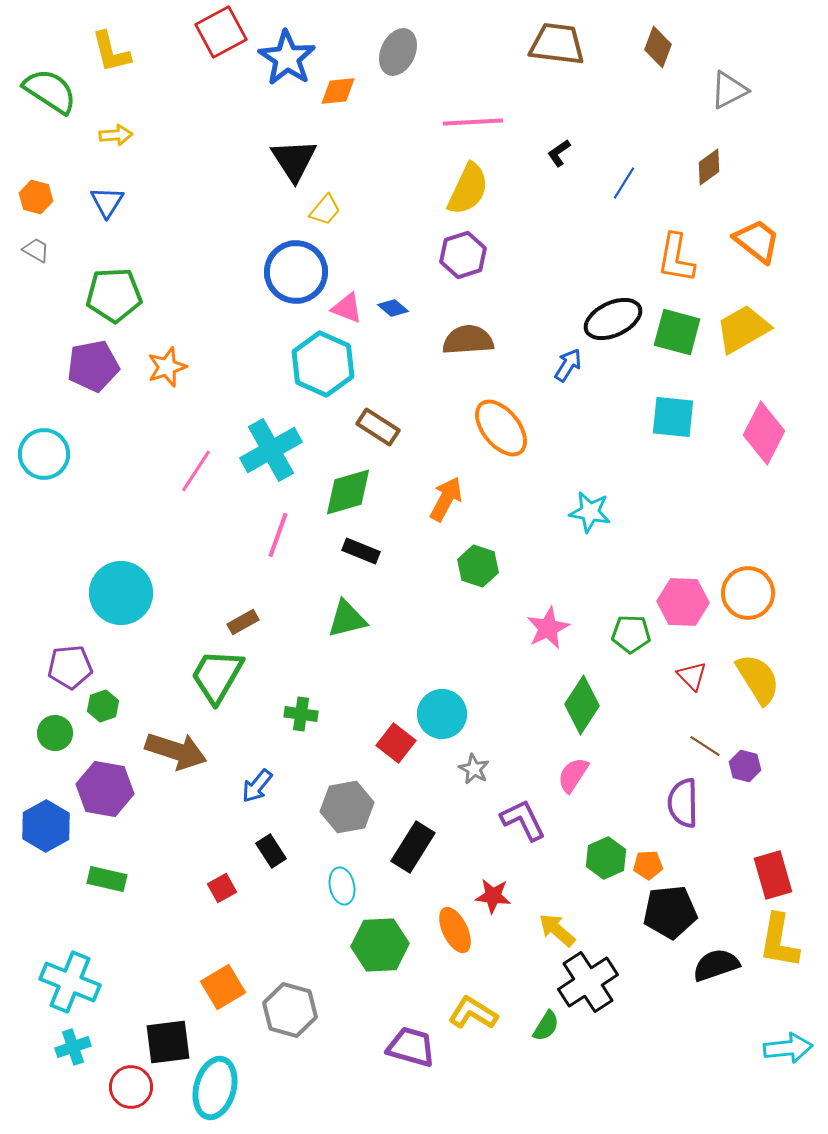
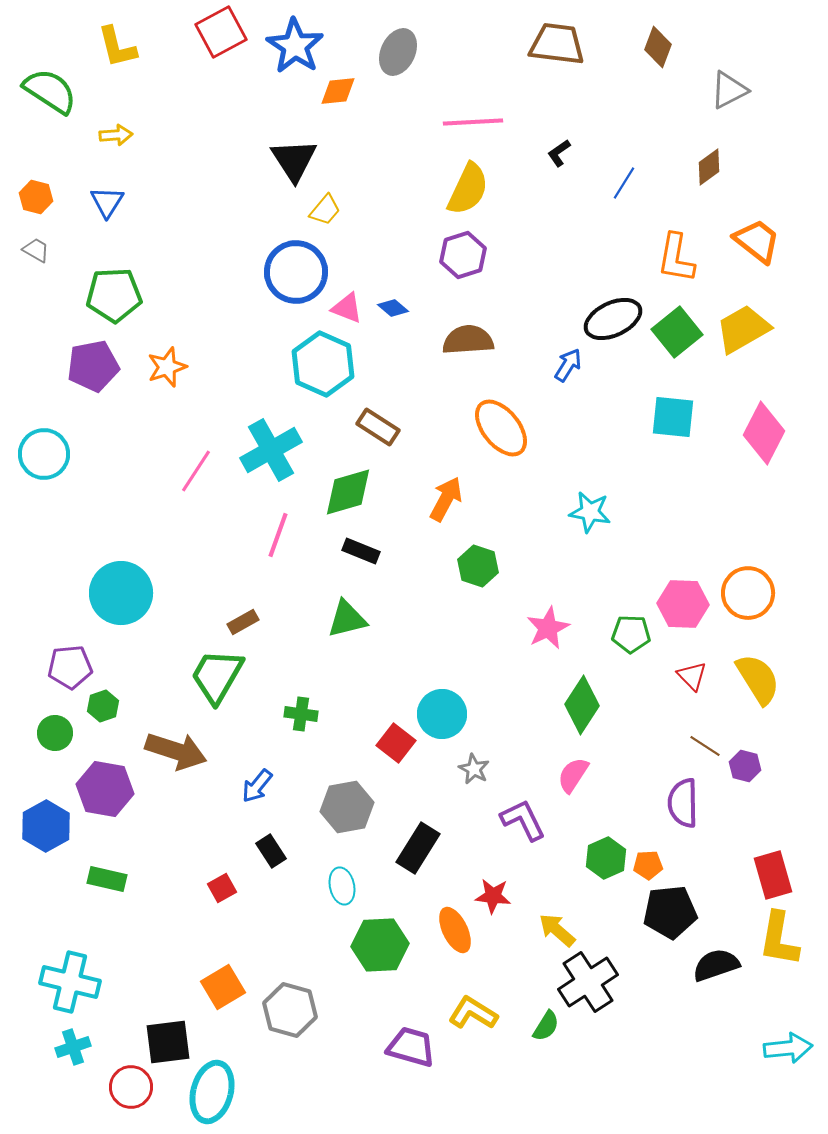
yellow L-shape at (111, 52): moved 6 px right, 5 px up
blue star at (287, 58): moved 8 px right, 12 px up
green square at (677, 332): rotated 36 degrees clockwise
pink hexagon at (683, 602): moved 2 px down
black rectangle at (413, 847): moved 5 px right, 1 px down
yellow L-shape at (779, 941): moved 2 px up
cyan cross at (70, 982): rotated 8 degrees counterclockwise
cyan ellipse at (215, 1088): moved 3 px left, 4 px down
